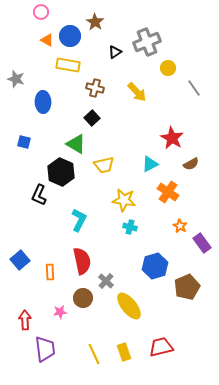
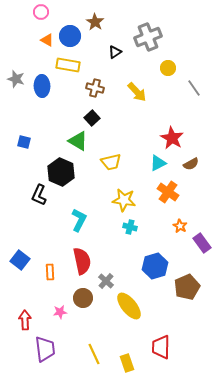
gray cross at (147, 42): moved 1 px right, 5 px up
blue ellipse at (43, 102): moved 1 px left, 16 px up
green triangle at (76, 144): moved 2 px right, 3 px up
cyan triangle at (150, 164): moved 8 px right, 1 px up
yellow trapezoid at (104, 165): moved 7 px right, 3 px up
blue square at (20, 260): rotated 12 degrees counterclockwise
red trapezoid at (161, 347): rotated 75 degrees counterclockwise
yellow rectangle at (124, 352): moved 3 px right, 11 px down
